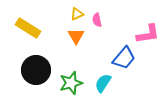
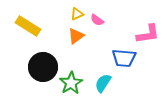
pink semicircle: rotated 40 degrees counterclockwise
yellow rectangle: moved 2 px up
orange triangle: rotated 24 degrees clockwise
blue trapezoid: rotated 55 degrees clockwise
black circle: moved 7 px right, 3 px up
green star: rotated 15 degrees counterclockwise
